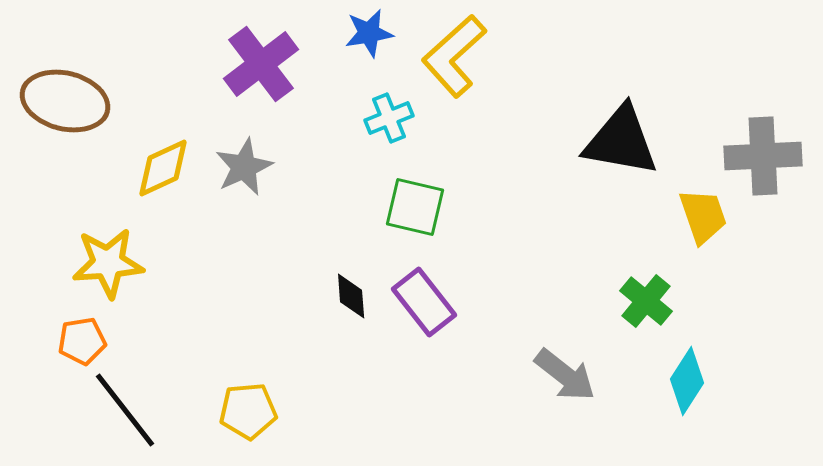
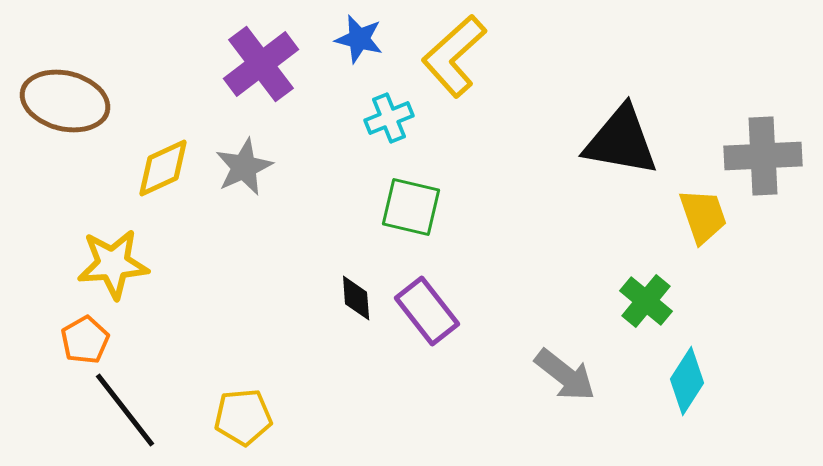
blue star: moved 10 px left, 6 px down; rotated 24 degrees clockwise
green square: moved 4 px left
yellow star: moved 5 px right, 1 px down
black diamond: moved 5 px right, 2 px down
purple rectangle: moved 3 px right, 9 px down
orange pentagon: moved 3 px right, 1 px up; rotated 21 degrees counterclockwise
yellow pentagon: moved 5 px left, 6 px down
